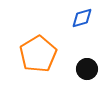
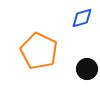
orange pentagon: moved 1 px right, 3 px up; rotated 15 degrees counterclockwise
